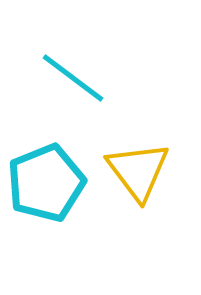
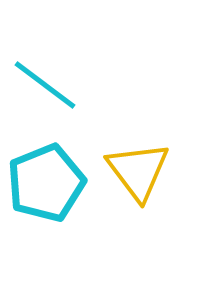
cyan line: moved 28 px left, 7 px down
